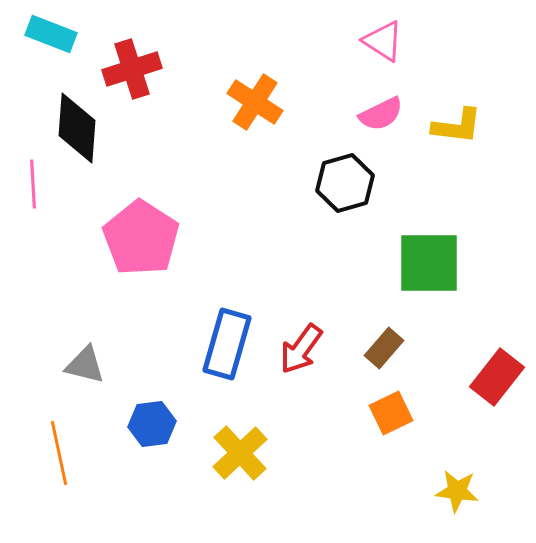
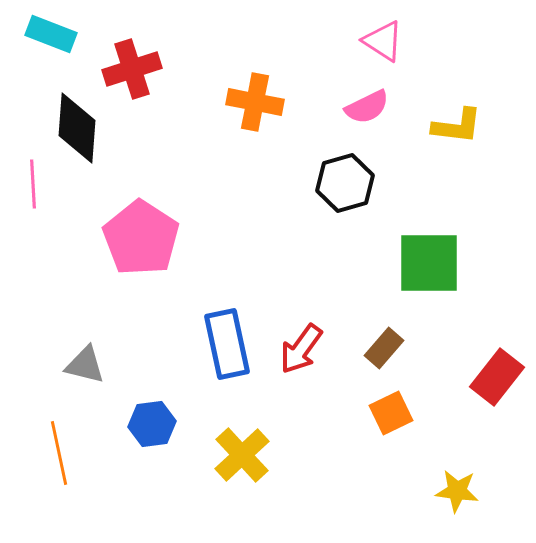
orange cross: rotated 22 degrees counterclockwise
pink semicircle: moved 14 px left, 7 px up
blue rectangle: rotated 28 degrees counterclockwise
yellow cross: moved 2 px right, 2 px down
